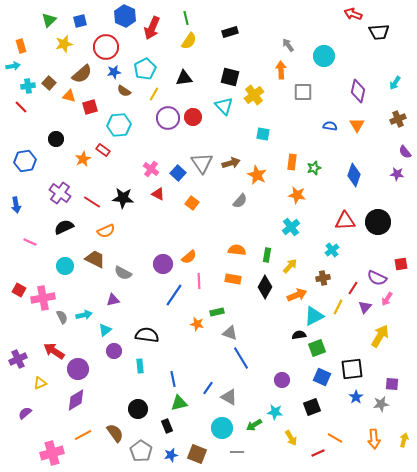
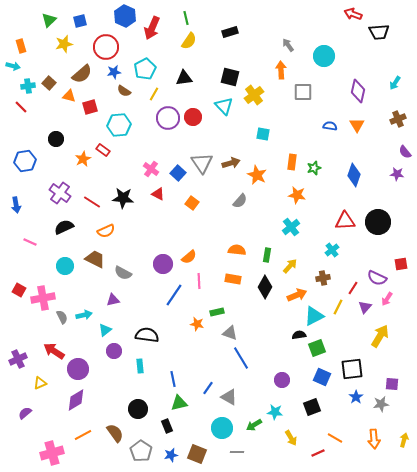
cyan arrow at (13, 66): rotated 24 degrees clockwise
